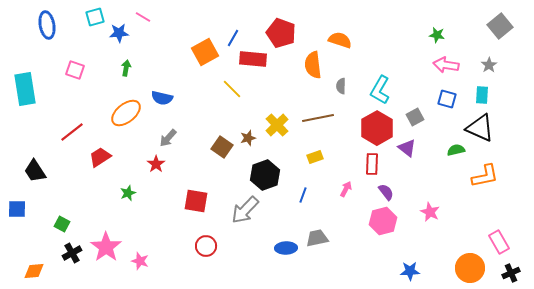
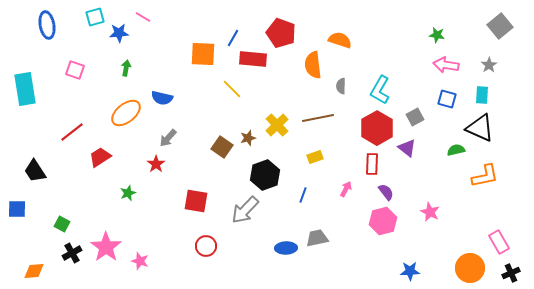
orange square at (205, 52): moved 2 px left, 2 px down; rotated 32 degrees clockwise
